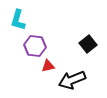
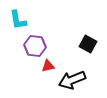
cyan L-shape: rotated 25 degrees counterclockwise
black square: rotated 24 degrees counterclockwise
